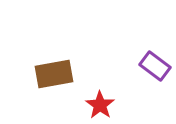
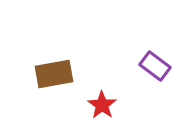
red star: moved 2 px right
